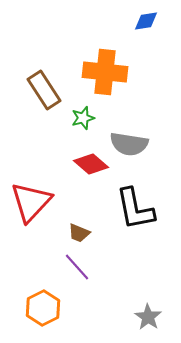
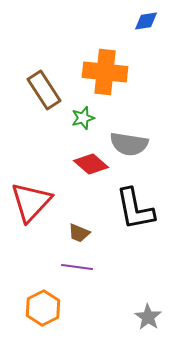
purple line: rotated 40 degrees counterclockwise
